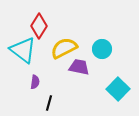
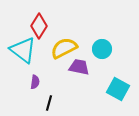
cyan square: rotated 15 degrees counterclockwise
